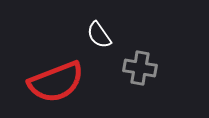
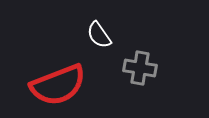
red semicircle: moved 2 px right, 3 px down
